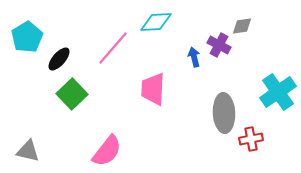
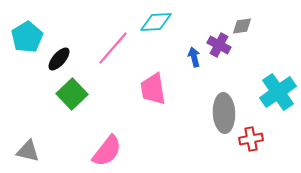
pink trapezoid: rotated 12 degrees counterclockwise
